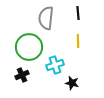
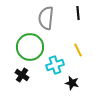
yellow line: moved 9 px down; rotated 24 degrees counterclockwise
green circle: moved 1 px right
black cross: rotated 32 degrees counterclockwise
